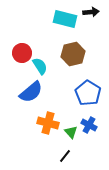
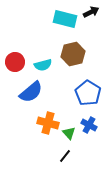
black arrow: rotated 21 degrees counterclockwise
red circle: moved 7 px left, 9 px down
cyan semicircle: moved 3 px right, 1 px up; rotated 108 degrees clockwise
green triangle: moved 2 px left, 1 px down
